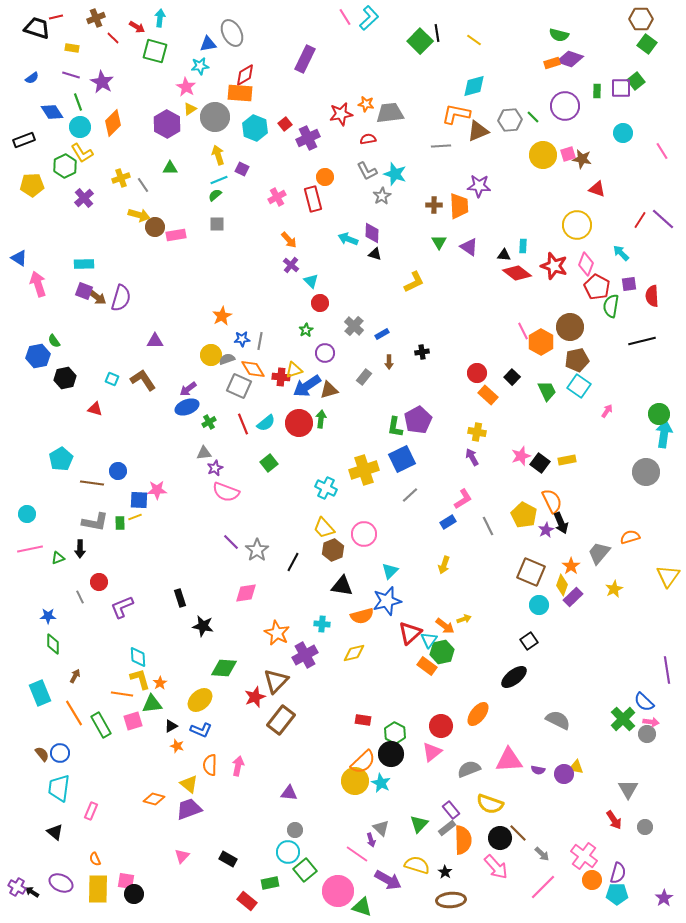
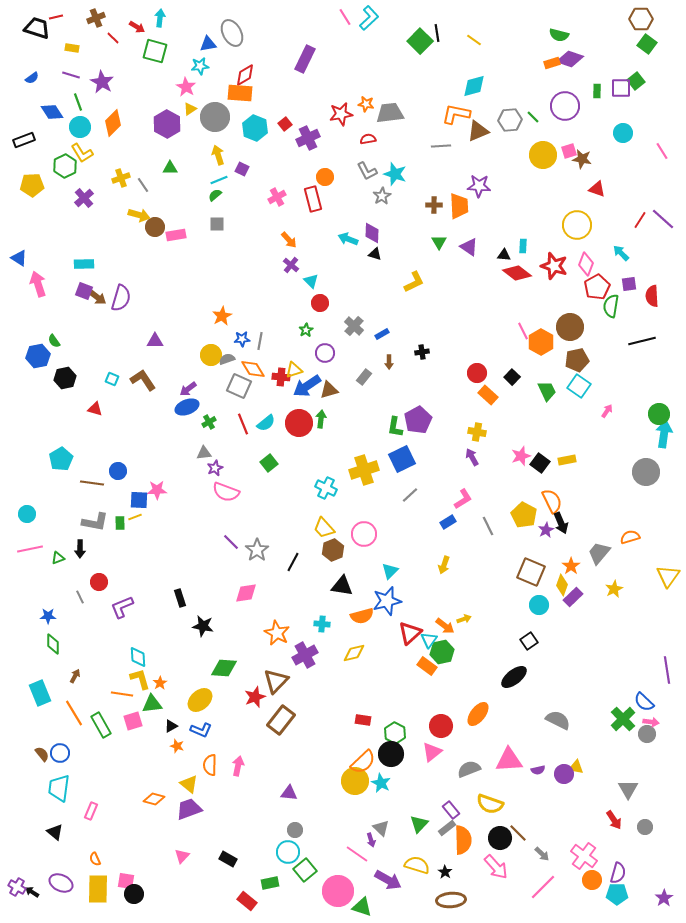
pink square at (568, 154): moved 1 px right, 3 px up
red pentagon at (597, 287): rotated 15 degrees clockwise
purple semicircle at (538, 770): rotated 24 degrees counterclockwise
